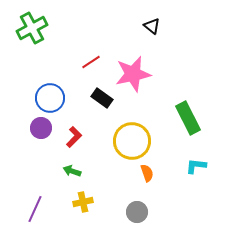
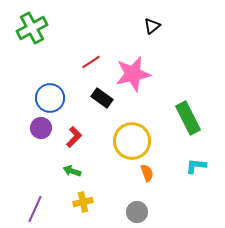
black triangle: rotated 42 degrees clockwise
